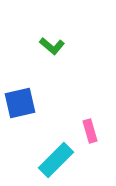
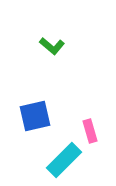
blue square: moved 15 px right, 13 px down
cyan rectangle: moved 8 px right
